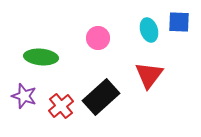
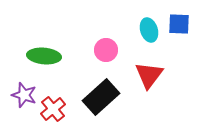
blue square: moved 2 px down
pink circle: moved 8 px right, 12 px down
green ellipse: moved 3 px right, 1 px up
purple star: moved 1 px up
red cross: moved 8 px left, 3 px down
